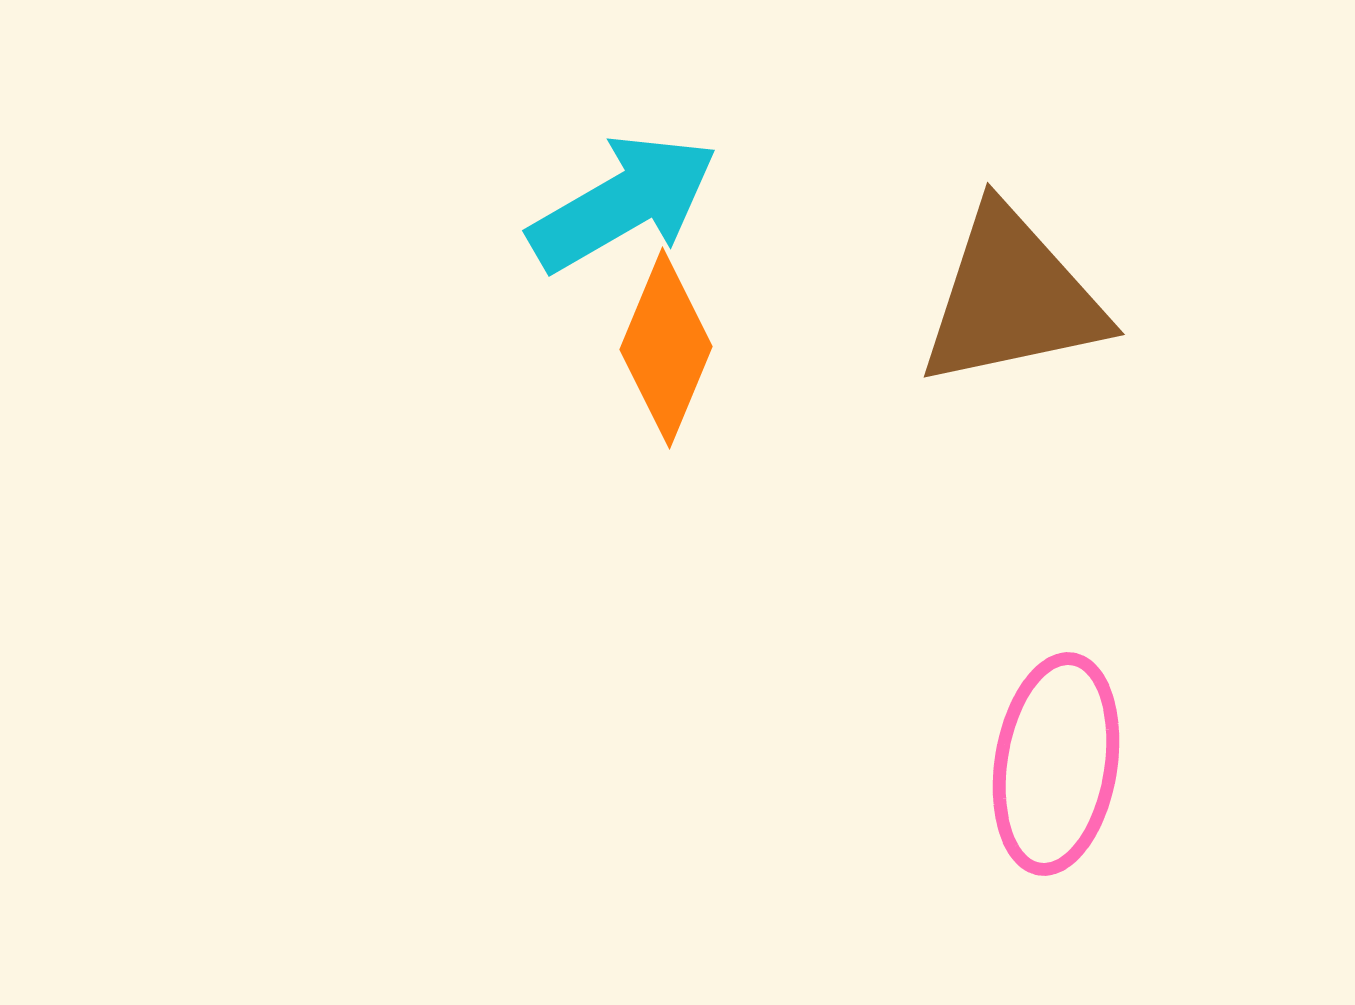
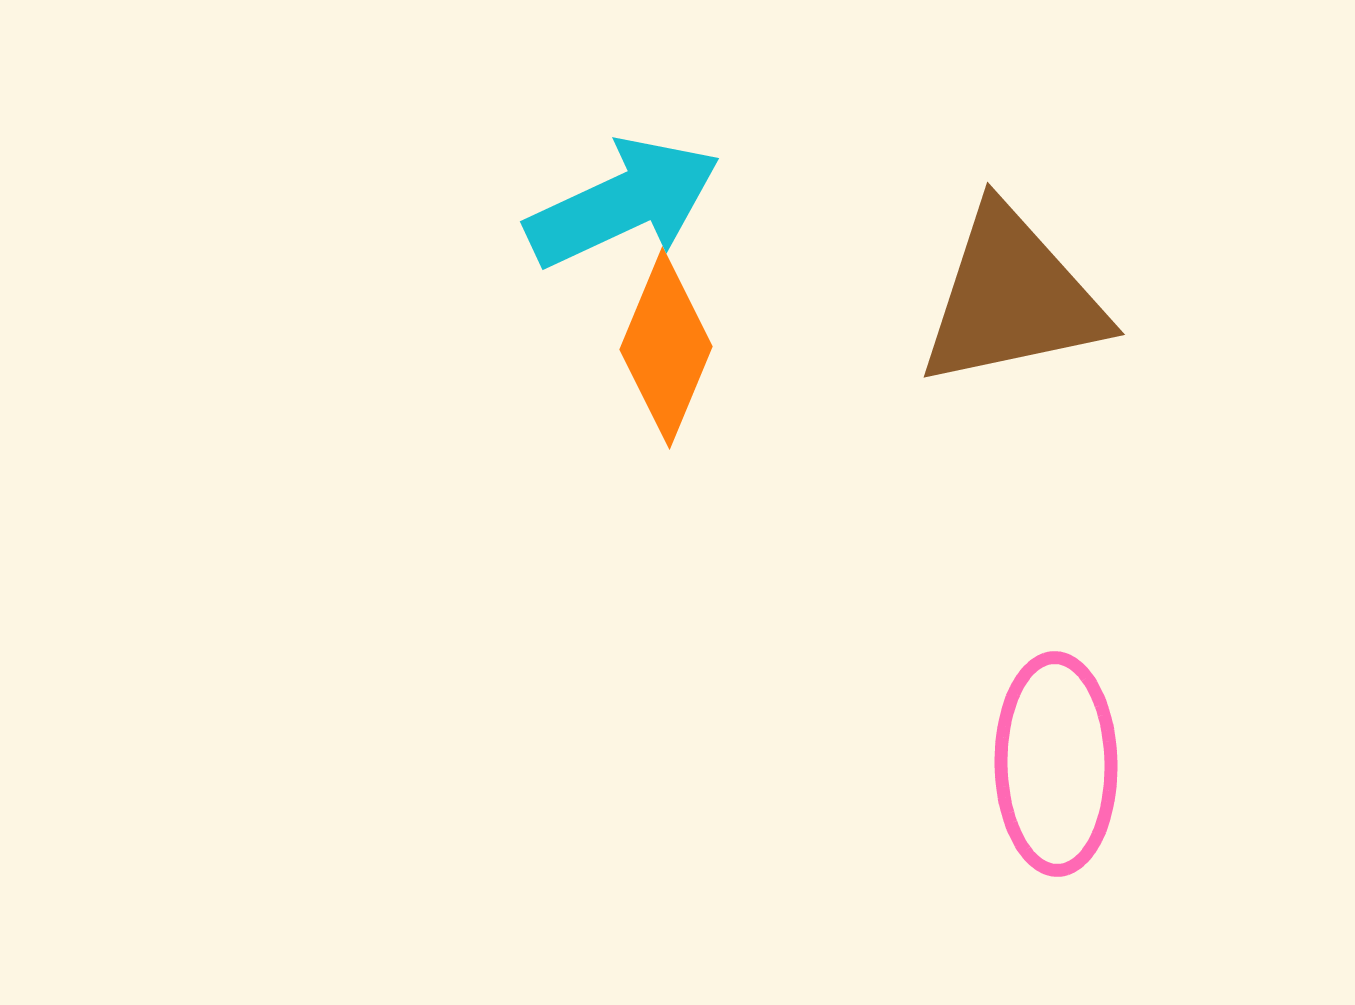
cyan arrow: rotated 5 degrees clockwise
pink ellipse: rotated 10 degrees counterclockwise
